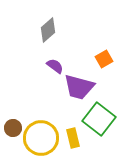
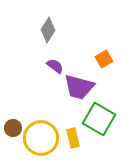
gray diamond: rotated 15 degrees counterclockwise
green square: rotated 8 degrees counterclockwise
